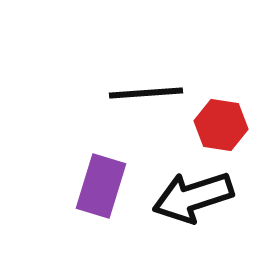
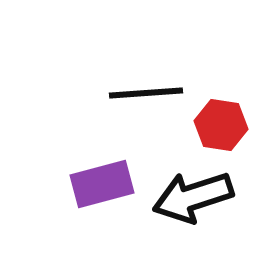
purple rectangle: moved 1 px right, 2 px up; rotated 58 degrees clockwise
